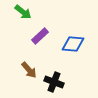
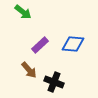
purple rectangle: moved 9 px down
